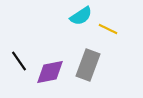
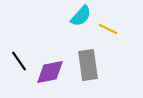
cyan semicircle: rotated 15 degrees counterclockwise
gray rectangle: rotated 28 degrees counterclockwise
